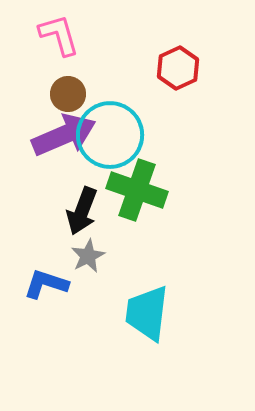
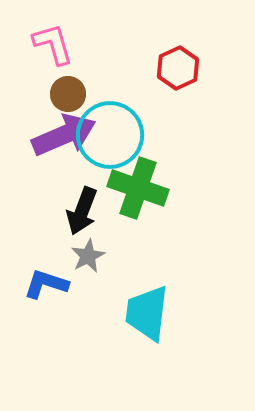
pink L-shape: moved 6 px left, 9 px down
green cross: moved 1 px right, 2 px up
